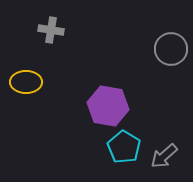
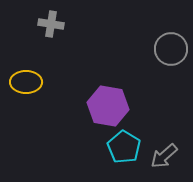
gray cross: moved 6 px up
